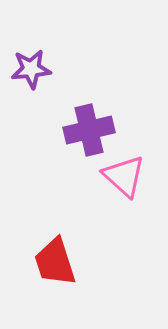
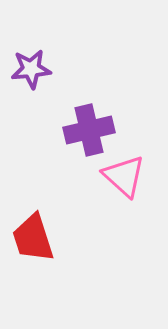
red trapezoid: moved 22 px left, 24 px up
